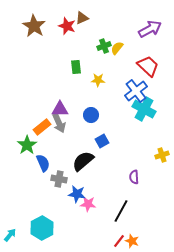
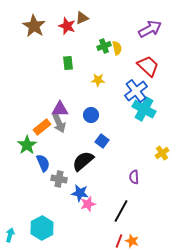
yellow semicircle: rotated 128 degrees clockwise
green rectangle: moved 8 px left, 4 px up
blue square: rotated 24 degrees counterclockwise
yellow cross: moved 2 px up; rotated 16 degrees counterclockwise
blue star: moved 3 px right, 1 px up
pink star: rotated 21 degrees counterclockwise
cyan arrow: rotated 24 degrees counterclockwise
red line: rotated 16 degrees counterclockwise
